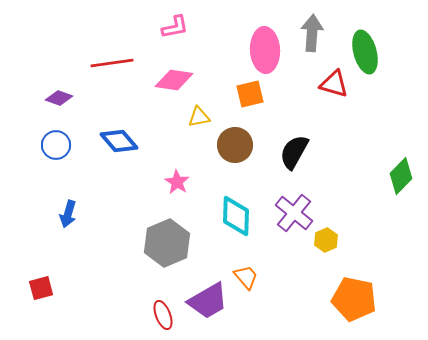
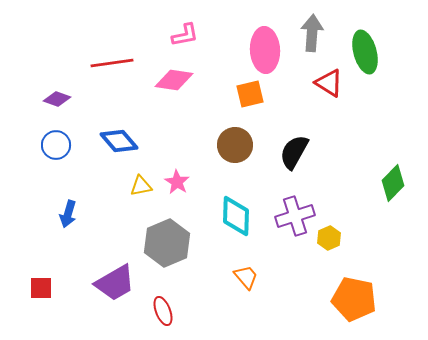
pink L-shape: moved 10 px right, 8 px down
red triangle: moved 5 px left, 1 px up; rotated 16 degrees clockwise
purple diamond: moved 2 px left, 1 px down
yellow triangle: moved 58 px left, 69 px down
green diamond: moved 8 px left, 7 px down
purple cross: moved 1 px right, 3 px down; rotated 33 degrees clockwise
yellow hexagon: moved 3 px right, 2 px up
red square: rotated 15 degrees clockwise
purple trapezoid: moved 93 px left, 18 px up
red ellipse: moved 4 px up
